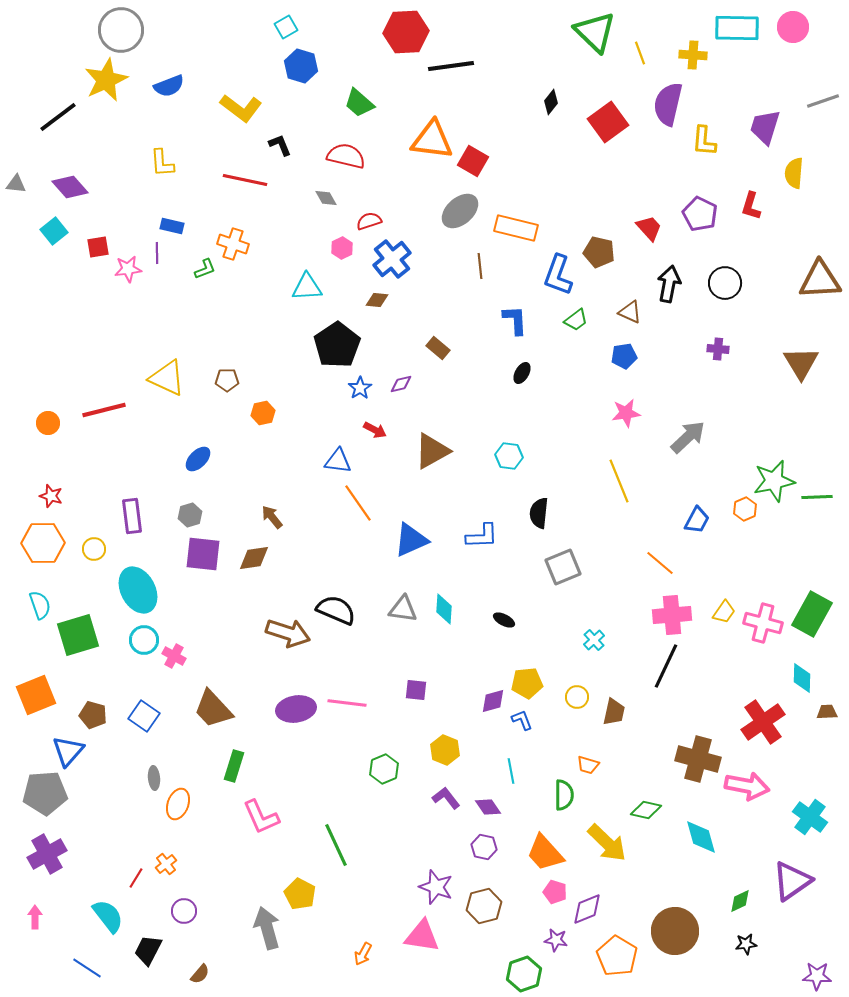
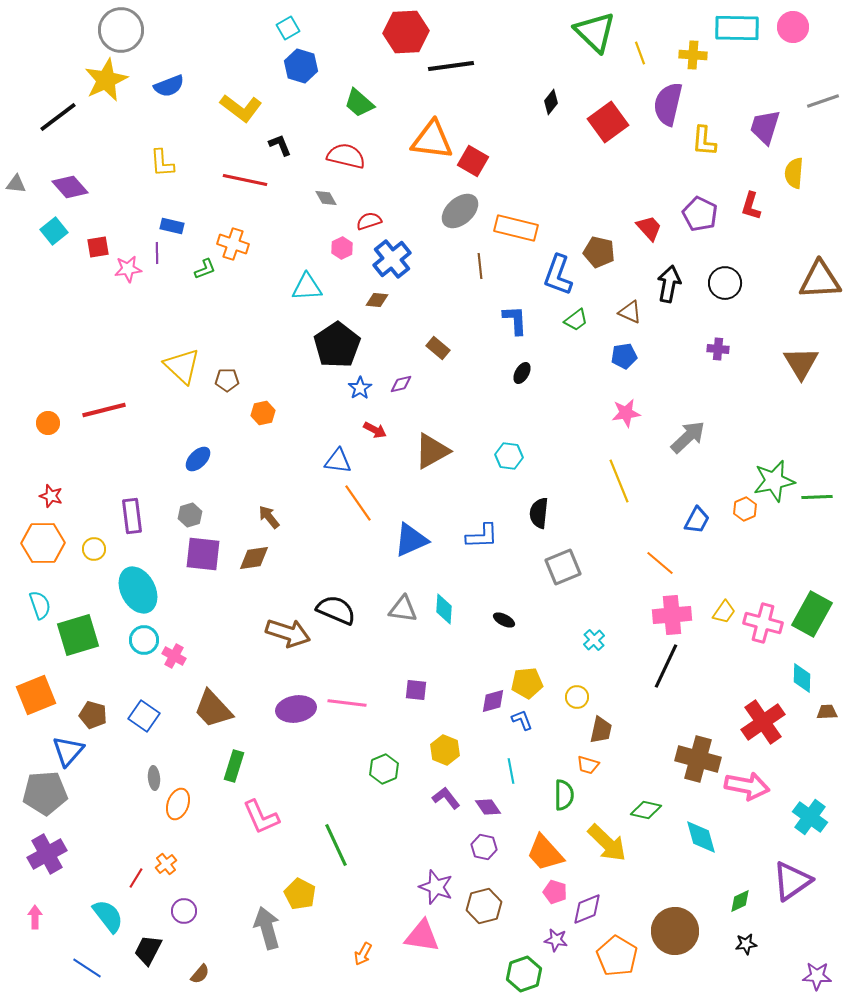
cyan square at (286, 27): moved 2 px right, 1 px down
yellow triangle at (167, 378): moved 15 px right, 12 px up; rotated 18 degrees clockwise
brown arrow at (272, 517): moved 3 px left
brown trapezoid at (614, 712): moved 13 px left, 18 px down
